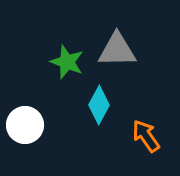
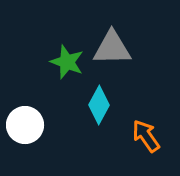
gray triangle: moved 5 px left, 2 px up
